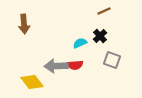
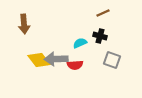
brown line: moved 1 px left, 2 px down
black cross: rotated 32 degrees counterclockwise
gray arrow: moved 7 px up
yellow diamond: moved 7 px right, 22 px up
